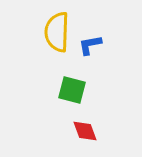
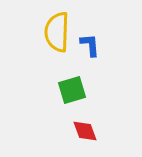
blue L-shape: rotated 95 degrees clockwise
green square: rotated 32 degrees counterclockwise
